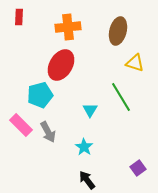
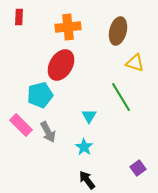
cyan triangle: moved 1 px left, 6 px down
